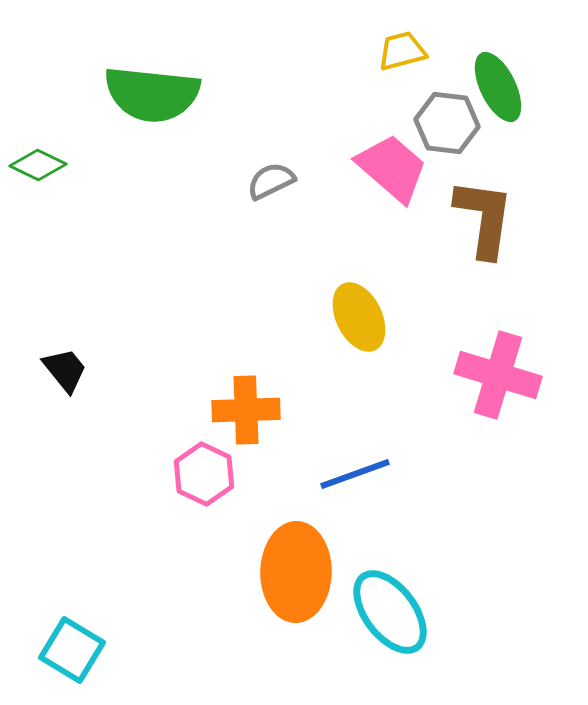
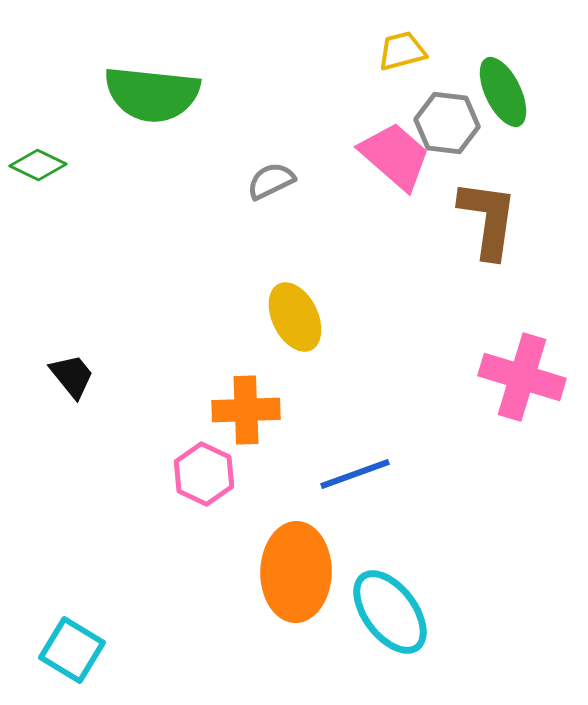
green ellipse: moved 5 px right, 5 px down
pink trapezoid: moved 3 px right, 12 px up
brown L-shape: moved 4 px right, 1 px down
yellow ellipse: moved 64 px left
black trapezoid: moved 7 px right, 6 px down
pink cross: moved 24 px right, 2 px down
